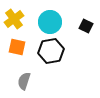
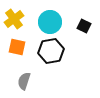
black square: moved 2 px left
